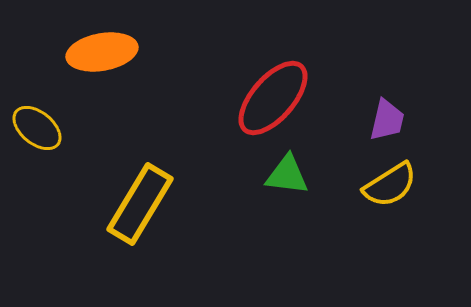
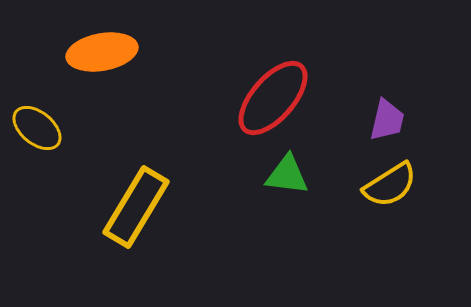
yellow rectangle: moved 4 px left, 3 px down
